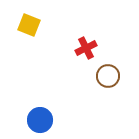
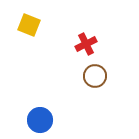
red cross: moved 4 px up
brown circle: moved 13 px left
